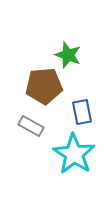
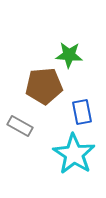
green star: moved 1 px right; rotated 16 degrees counterclockwise
gray rectangle: moved 11 px left
